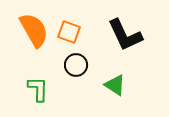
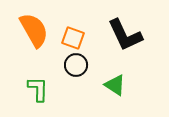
orange square: moved 4 px right, 6 px down
